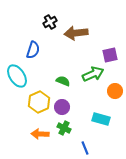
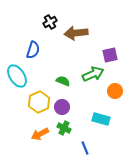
orange arrow: rotated 30 degrees counterclockwise
